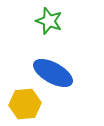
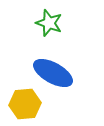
green star: moved 2 px down
